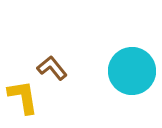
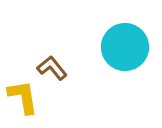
cyan circle: moved 7 px left, 24 px up
